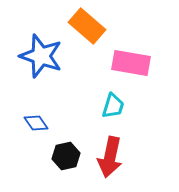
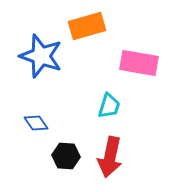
orange rectangle: rotated 57 degrees counterclockwise
pink rectangle: moved 8 px right
cyan trapezoid: moved 4 px left
black hexagon: rotated 16 degrees clockwise
